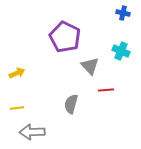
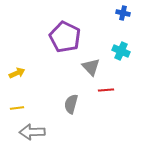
gray triangle: moved 1 px right, 1 px down
